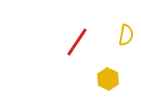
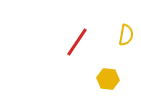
yellow hexagon: rotated 20 degrees counterclockwise
